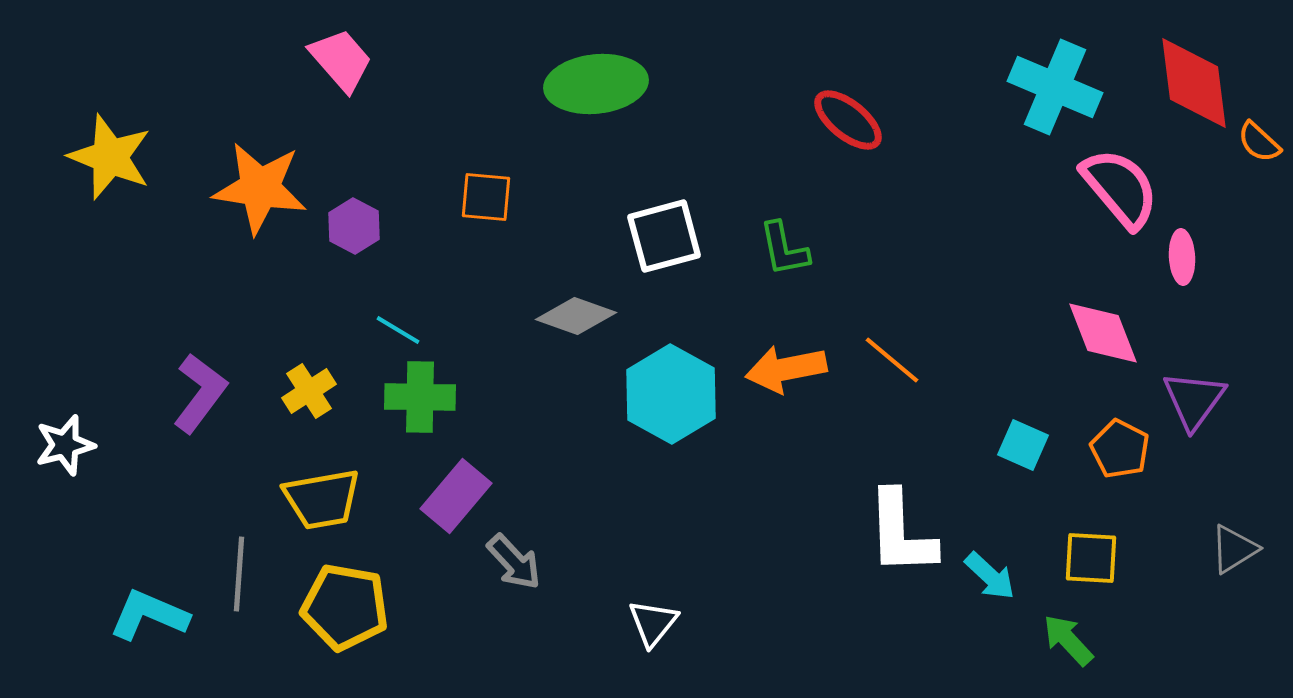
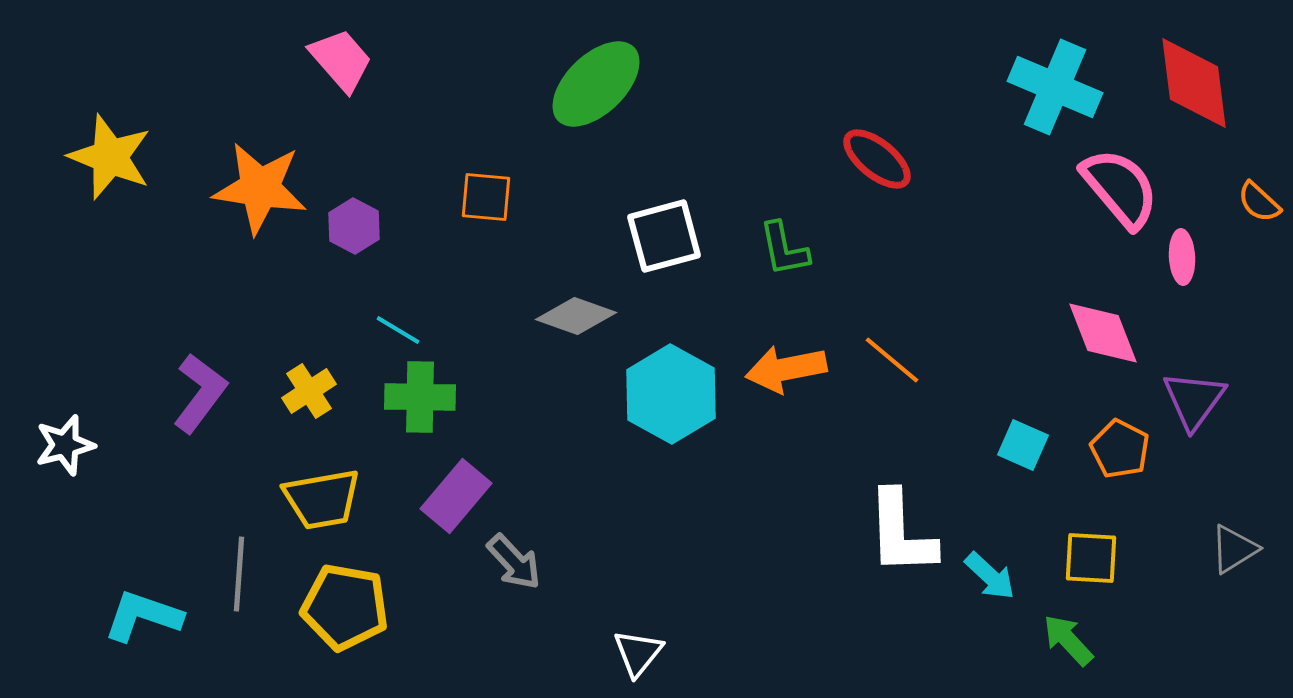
green ellipse: rotated 38 degrees counterclockwise
red ellipse: moved 29 px right, 39 px down
orange semicircle: moved 60 px down
cyan L-shape: moved 6 px left, 1 px down; rotated 4 degrees counterclockwise
white triangle: moved 15 px left, 30 px down
